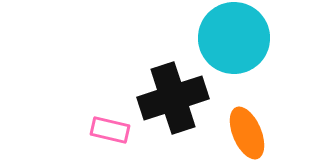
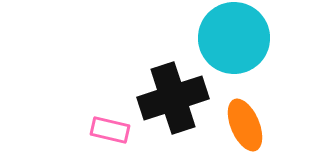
orange ellipse: moved 2 px left, 8 px up
